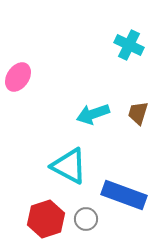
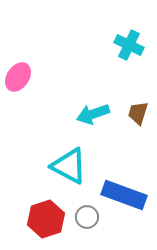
gray circle: moved 1 px right, 2 px up
